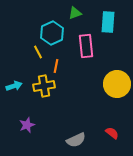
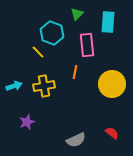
green triangle: moved 2 px right, 1 px down; rotated 24 degrees counterclockwise
cyan hexagon: rotated 15 degrees counterclockwise
pink rectangle: moved 1 px right, 1 px up
yellow line: rotated 16 degrees counterclockwise
orange line: moved 19 px right, 6 px down
yellow circle: moved 5 px left
purple star: moved 3 px up
